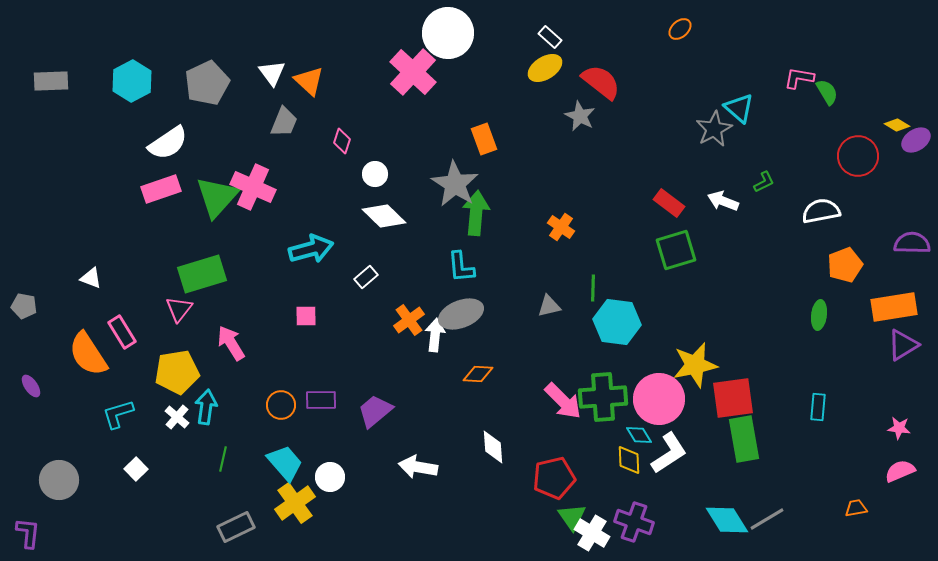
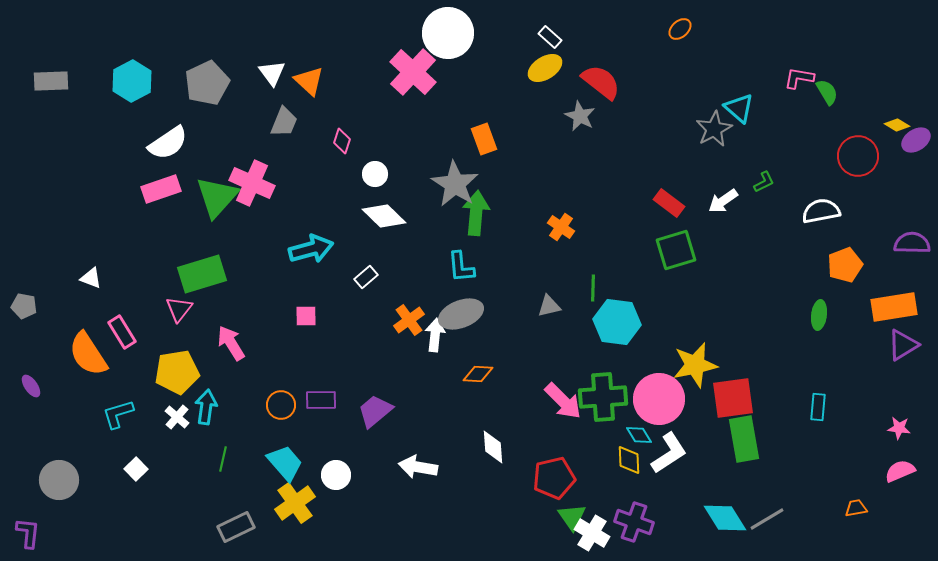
pink cross at (253, 187): moved 1 px left, 4 px up
white arrow at (723, 201): rotated 56 degrees counterclockwise
white circle at (330, 477): moved 6 px right, 2 px up
cyan diamond at (727, 520): moved 2 px left, 2 px up
